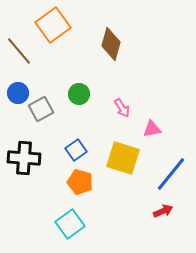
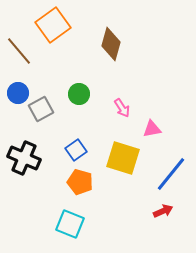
black cross: rotated 20 degrees clockwise
cyan square: rotated 32 degrees counterclockwise
